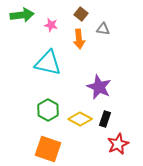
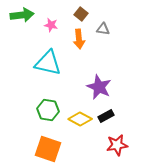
green hexagon: rotated 20 degrees counterclockwise
black rectangle: moved 1 px right, 3 px up; rotated 42 degrees clockwise
red star: moved 1 px left, 1 px down; rotated 15 degrees clockwise
